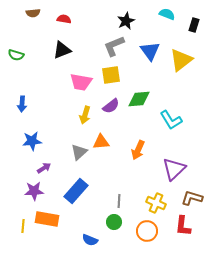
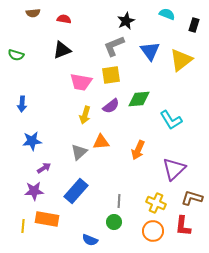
orange circle: moved 6 px right
